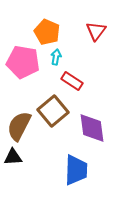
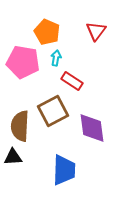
cyan arrow: moved 1 px down
brown square: rotated 12 degrees clockwise
brown semicircle: moved 1 px right; rotated 24 degrees counterclockwise
blue trapezoid: moved 12 px left
